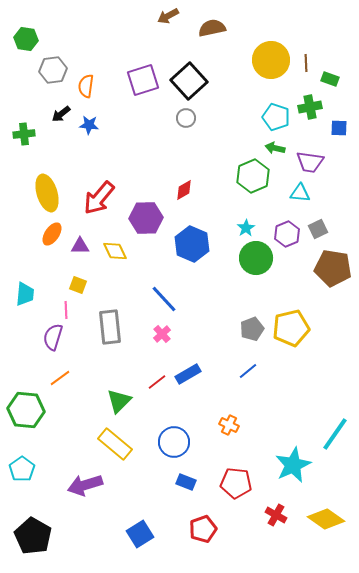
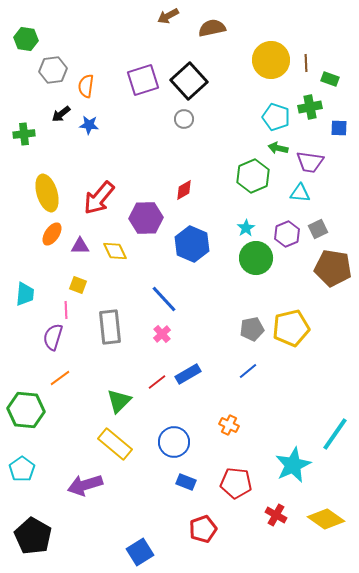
gray circle at (186, 118): moved 2 px left, 1 px down
green arrow at (275, 148): moved 3 px right
gray pentagon at (252, 329): rotated 10 degrees clockwise
blue square at (140, 534): moved 18 px down
